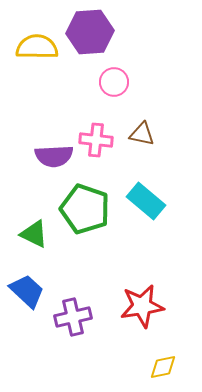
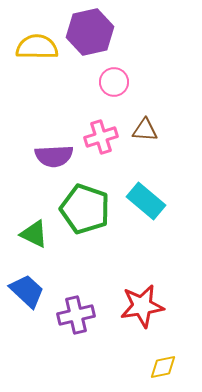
purple hexagon: rotated 9 degrees counterclockwise
brown triangle: moved 3 px right, 4 px up; rotated 8 degrees counterclockwise
pink cross: moved 5 px right, 3 px up; rotated 24 degrees counterclockwise
purple cross: moved 3 px right, 2 px up
